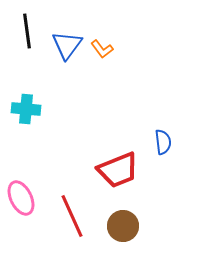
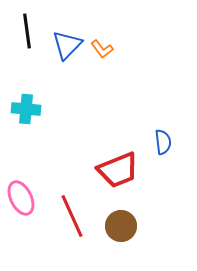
blue triangle: rotated 8 degrees clockwise
brown circle: moved 2 px left
